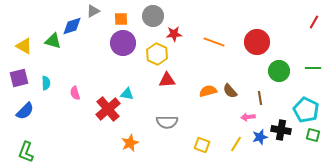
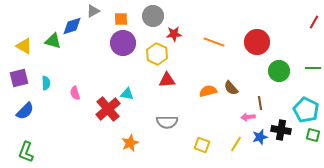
brown semicircle: moved 1 px right, 3 px up
brown line: moved 5 px down
